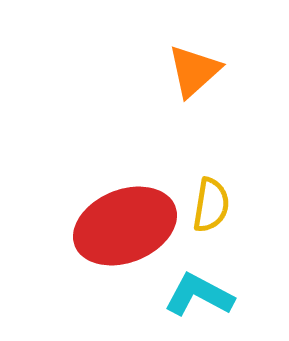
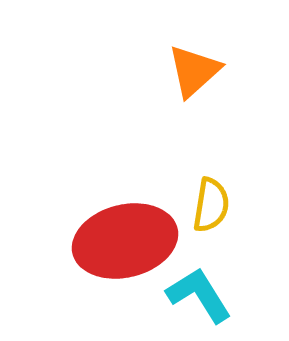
red ellipse: moved 15 px down; rotated 8 degrees clockwise
cyan L-shape: rotated 30 degrees clockwise
